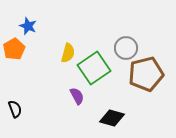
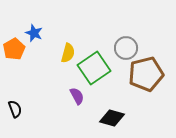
blue star: moved 6 px right, 7 px down
